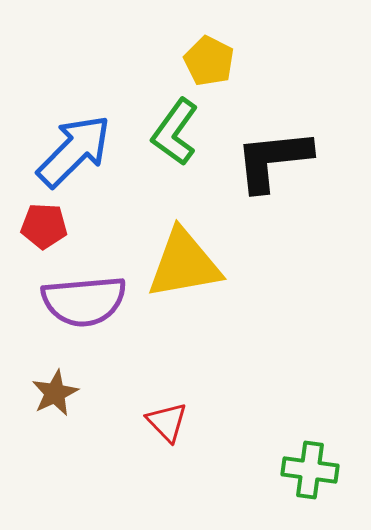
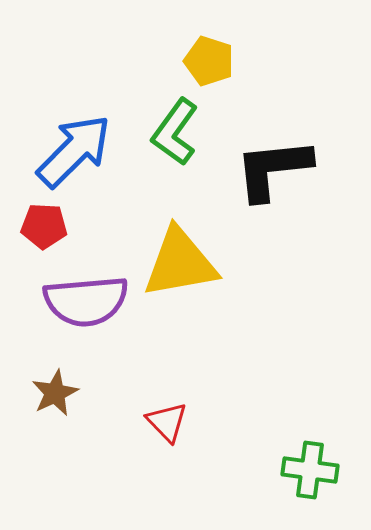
yellow pentagon: rotated 9 degrees counterclockwise
black L-shape: moved 9 px down
yellow triangle: moved 4 px left, 1 px up
purple semicircle: moved 2 px right
